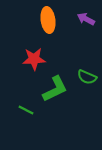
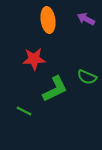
green line: moved 2 px left, 1 px down
